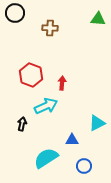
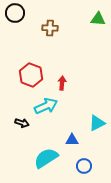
black arrow: moved 1 px up; rotated 96 degrees clockwise
